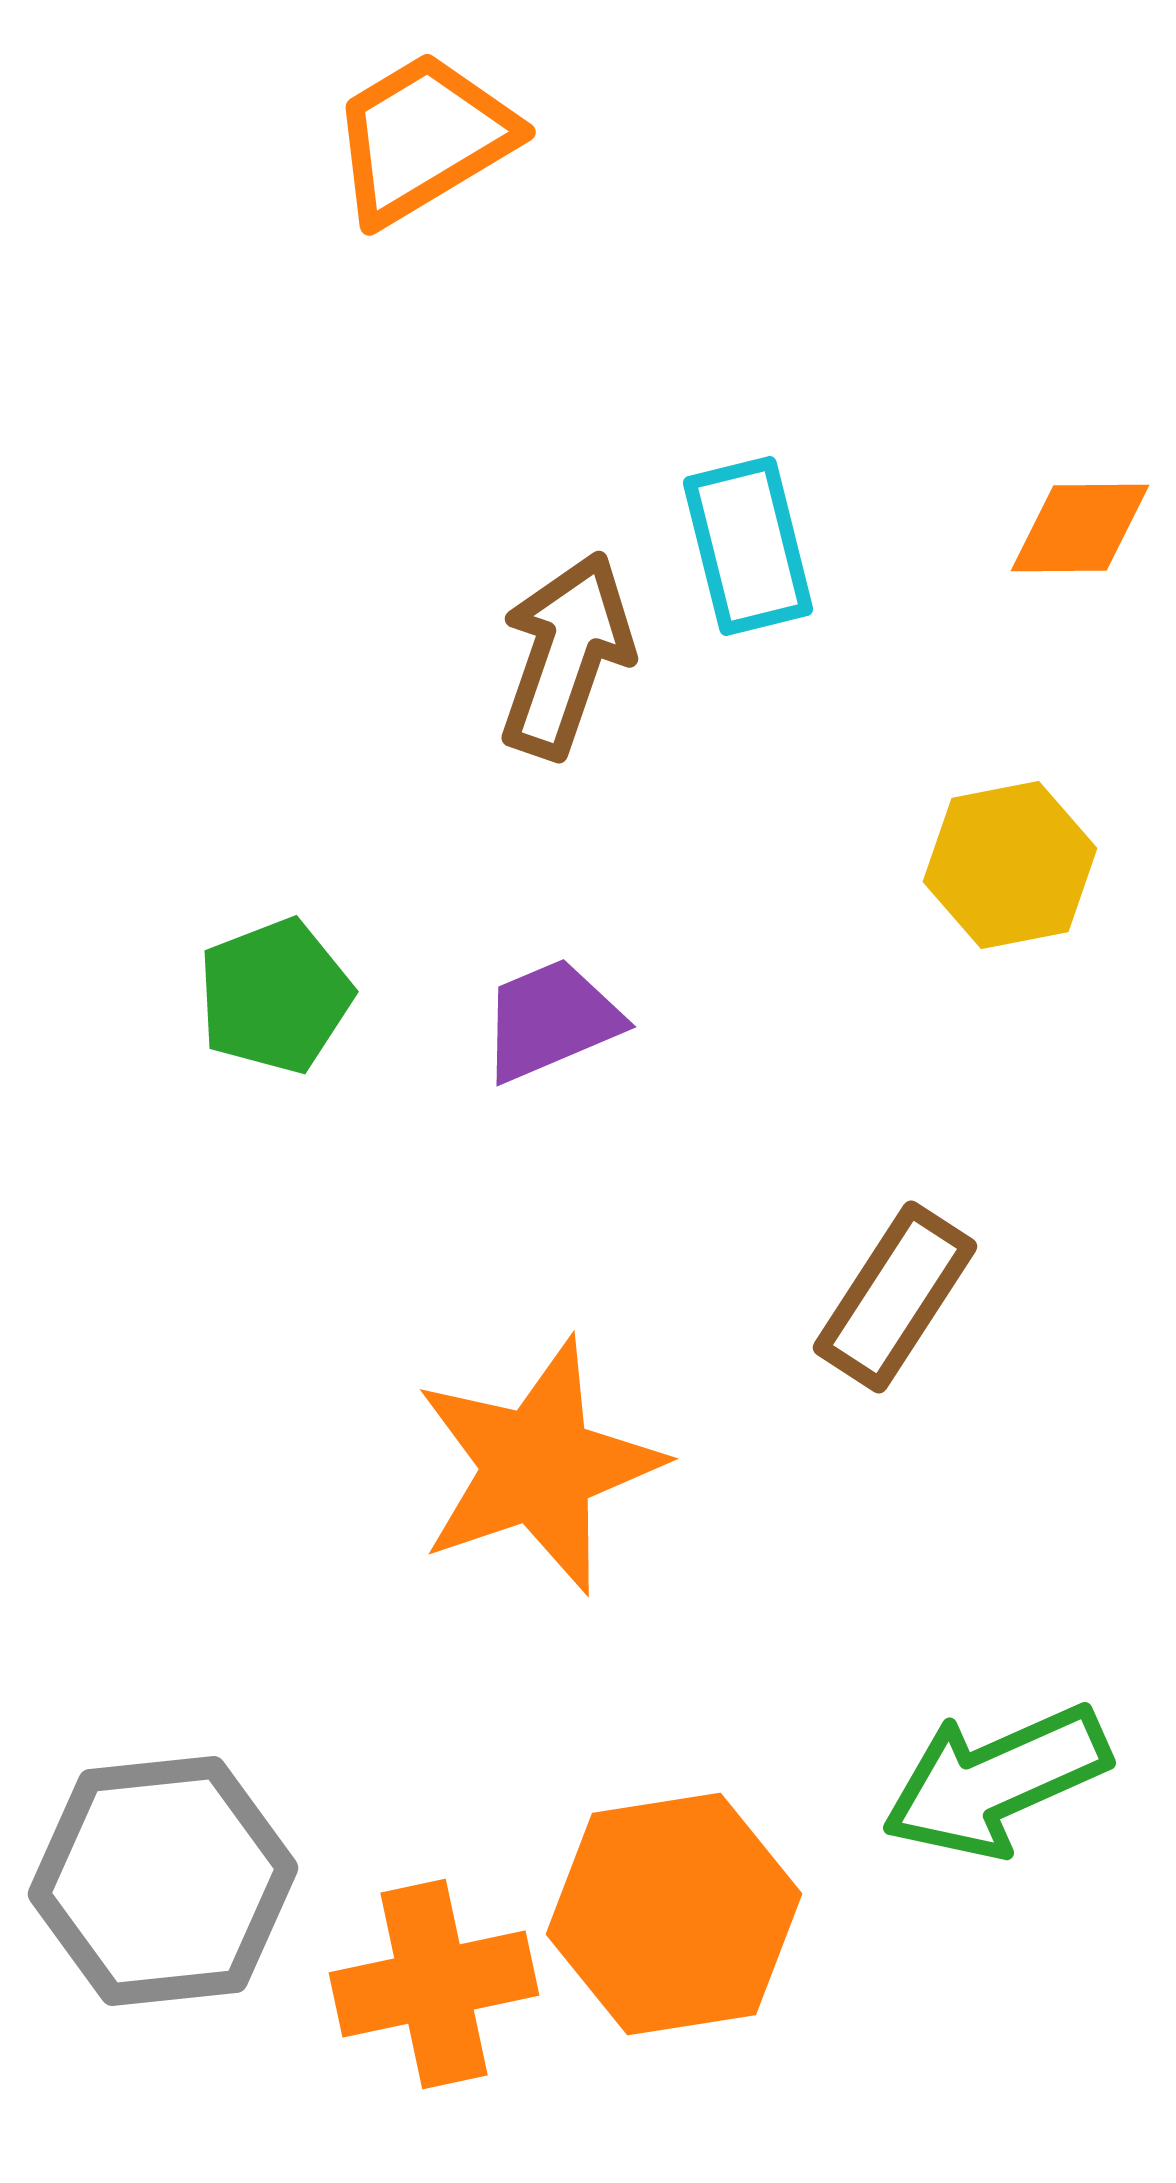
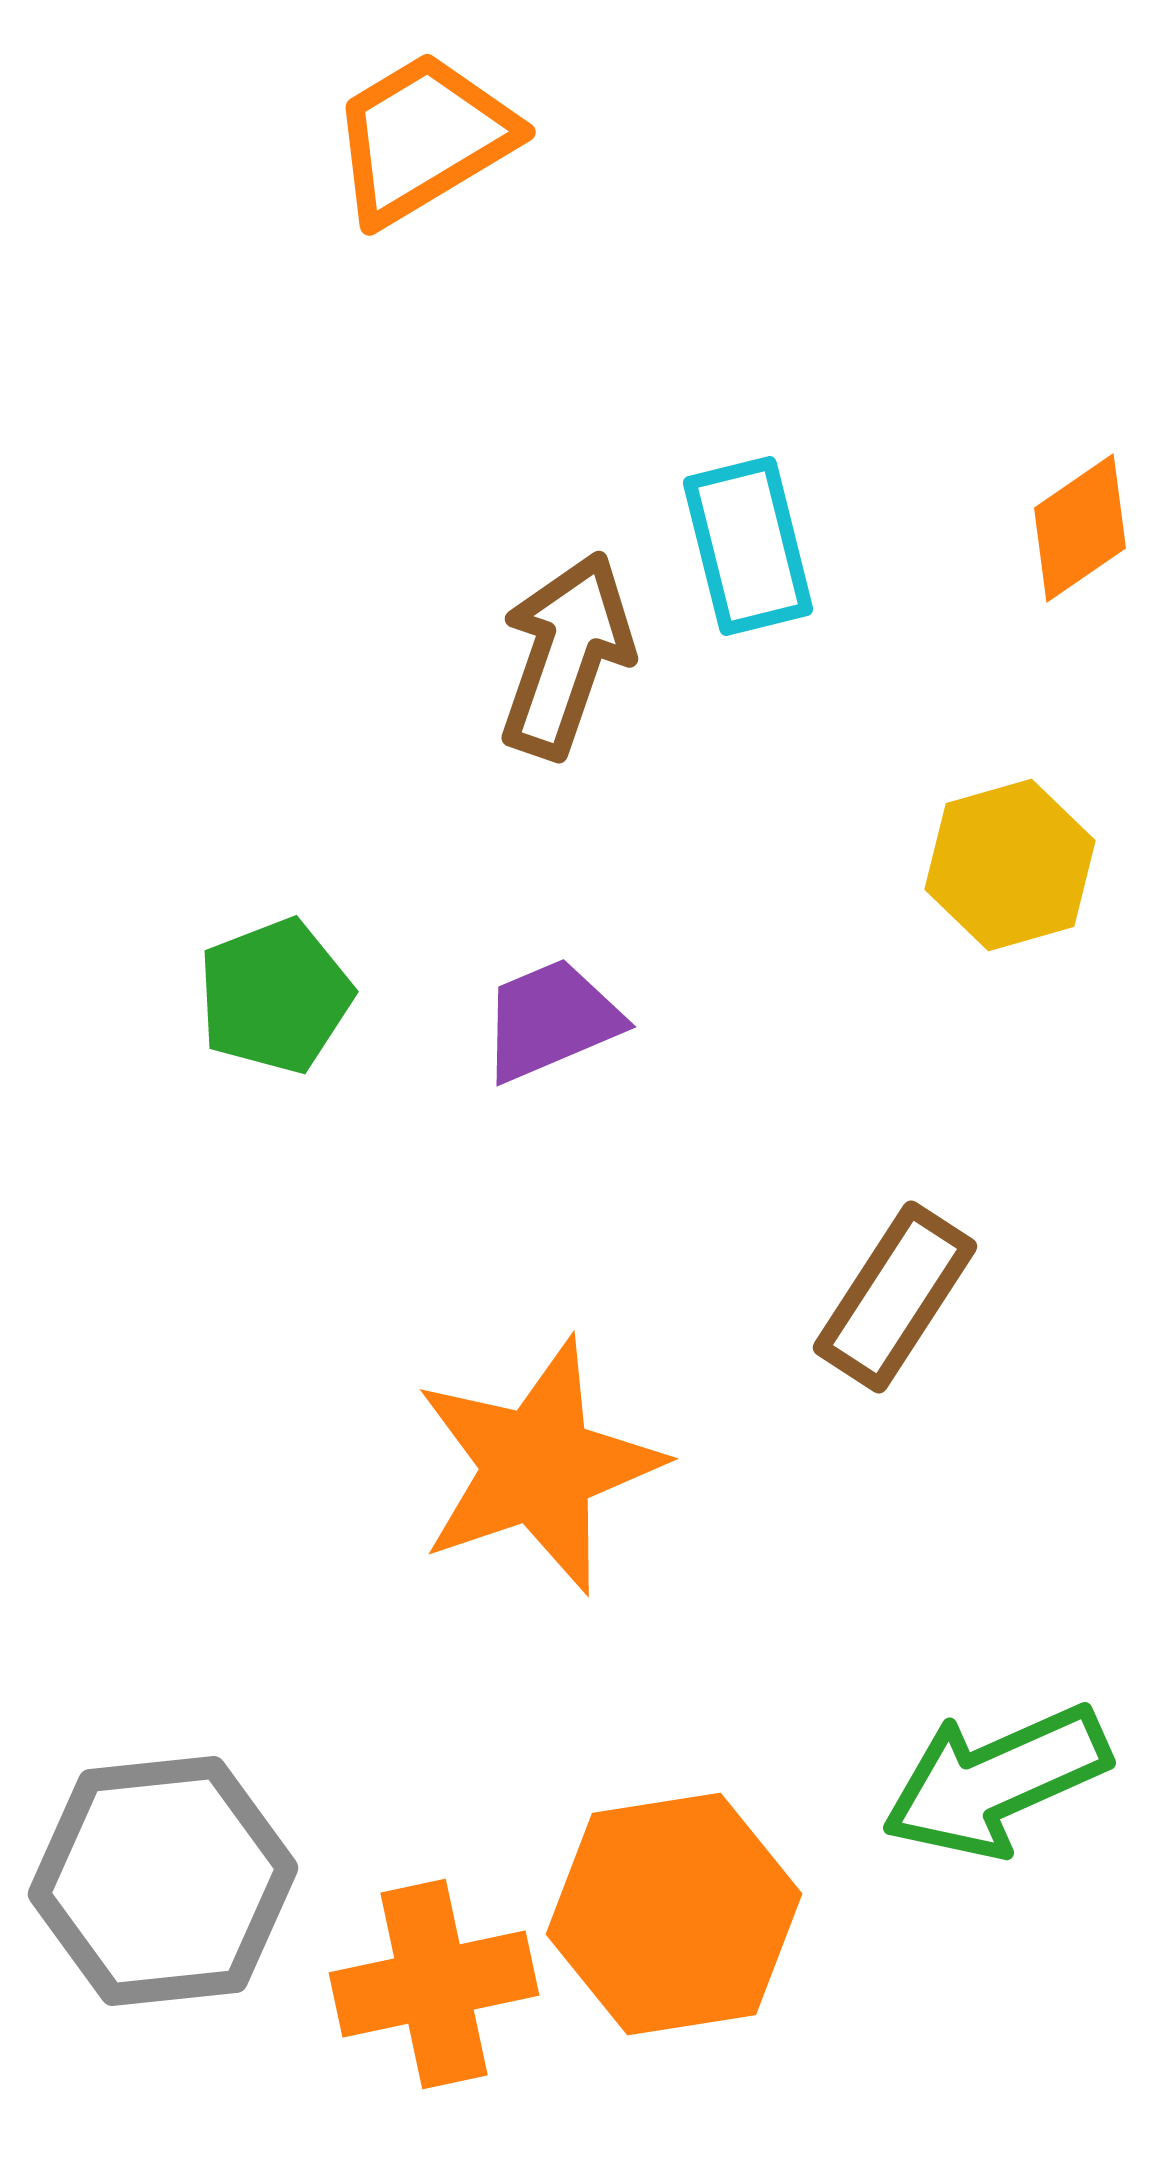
orange diamond: rotated 34 degrees counterclockwise
yellow hexagon: rotated 5 degrees counterclockwise
